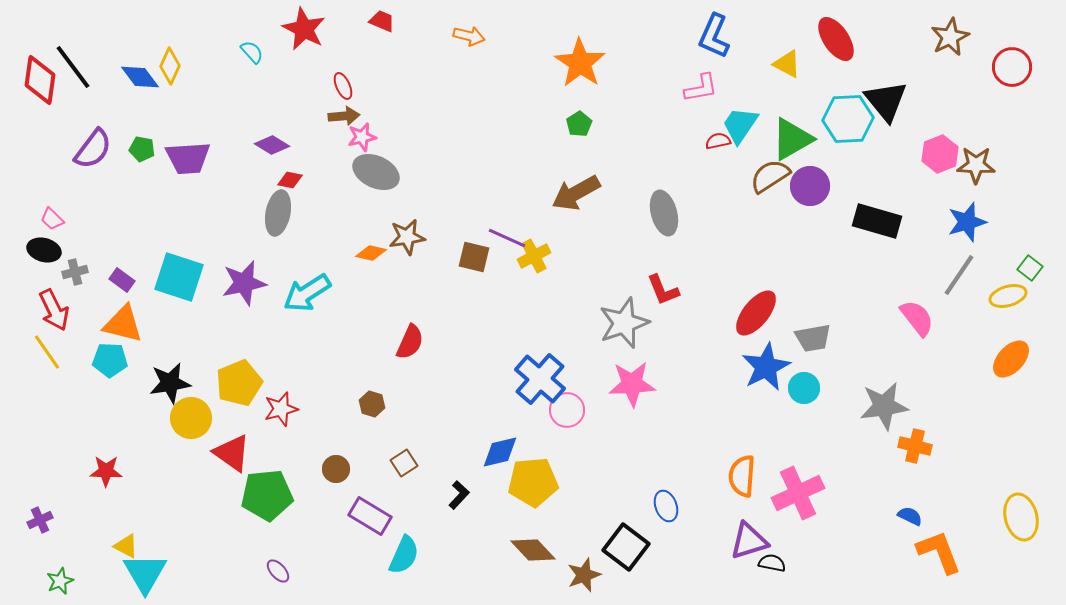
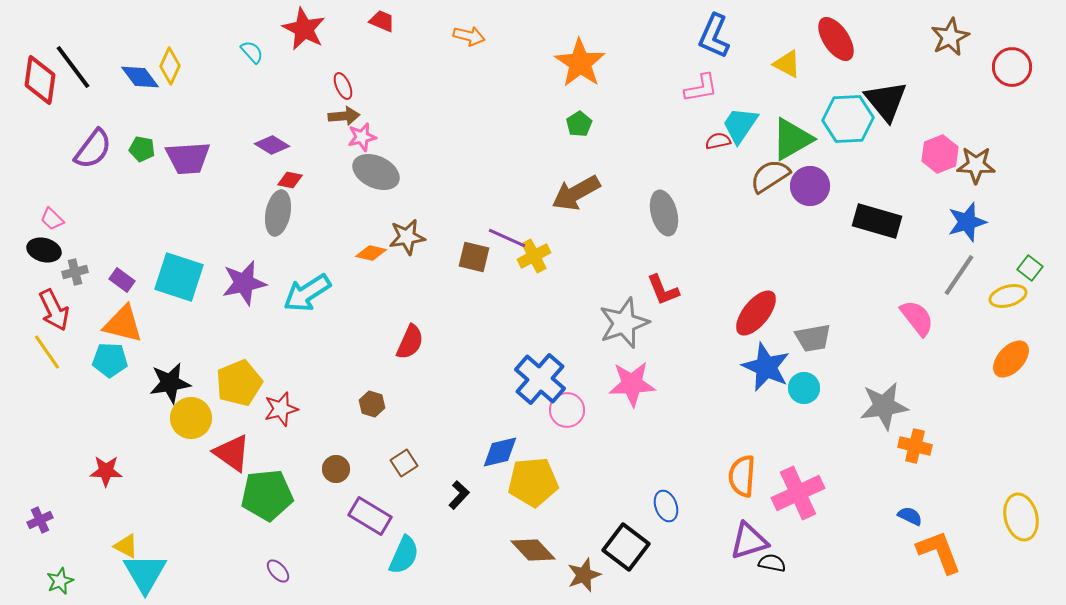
blue star at (766, 367): rotated 21 degrees counterclockwise
